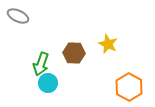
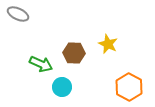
gray ellipse: moved 2 px up
green arrow: rotated 85 degrees counterclockwise
cyan circle: moved 14 px right, 4 px down
